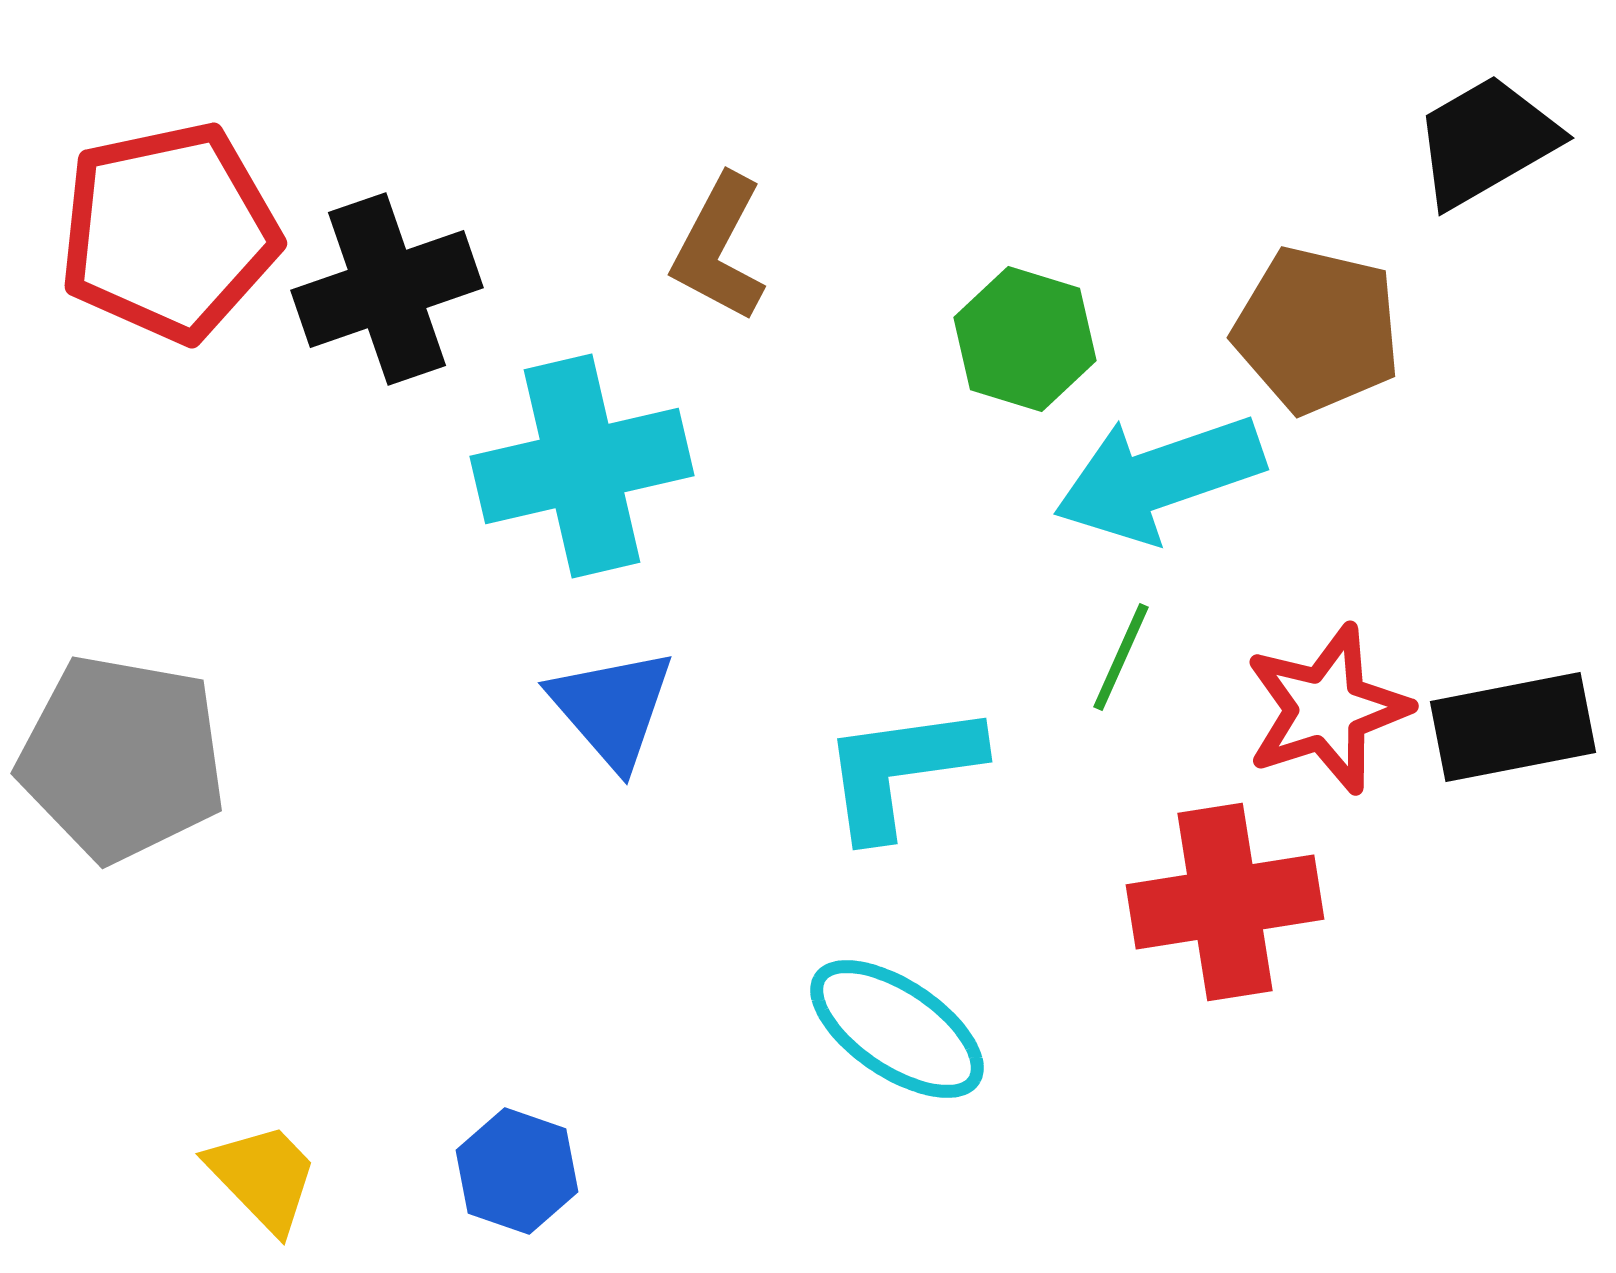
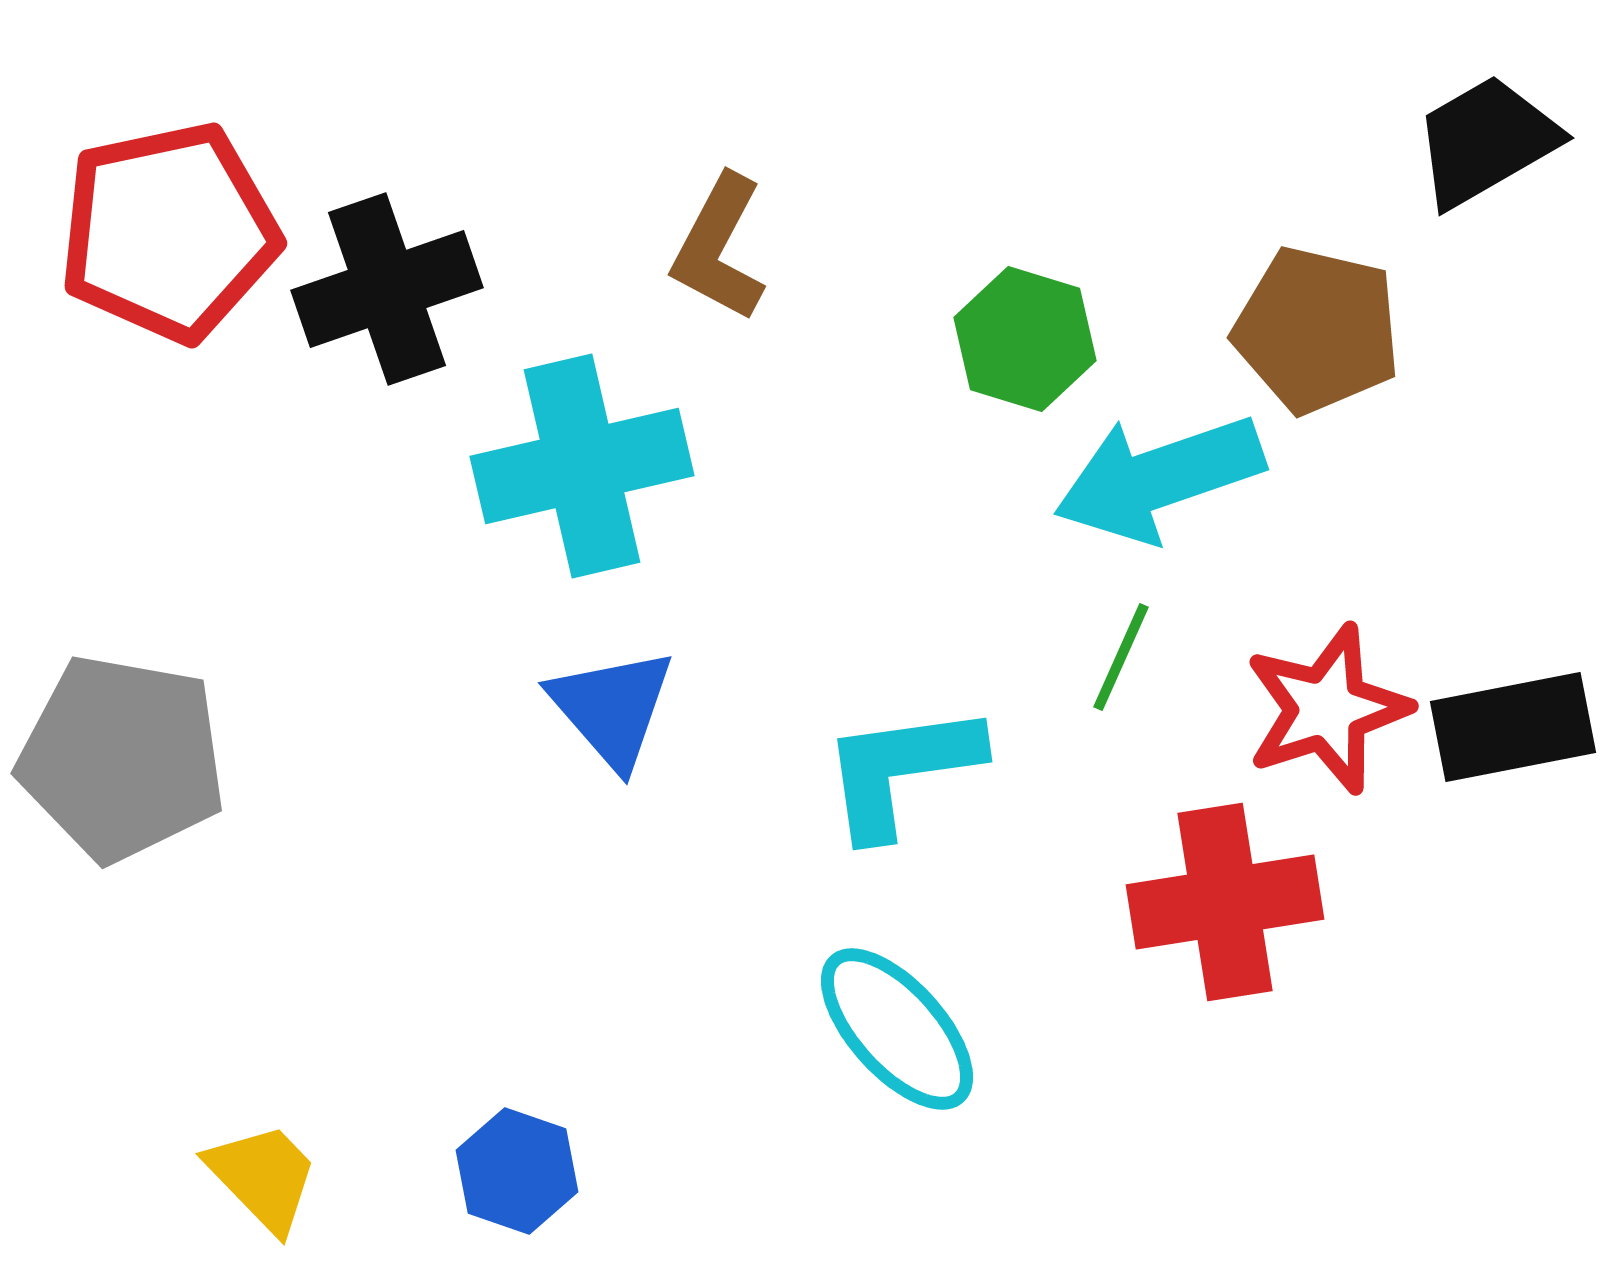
cyan ellipse: rotated 14 degrees clockwise
